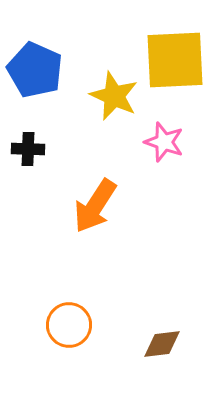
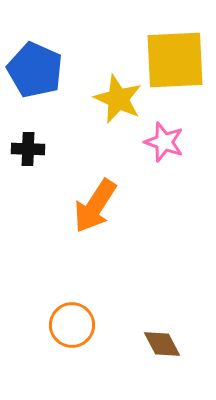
yellow star: moved 4 px right, 3 px down
orange circle: moved 3 px right
brown diamond: rotated 69 degrees clockwise
